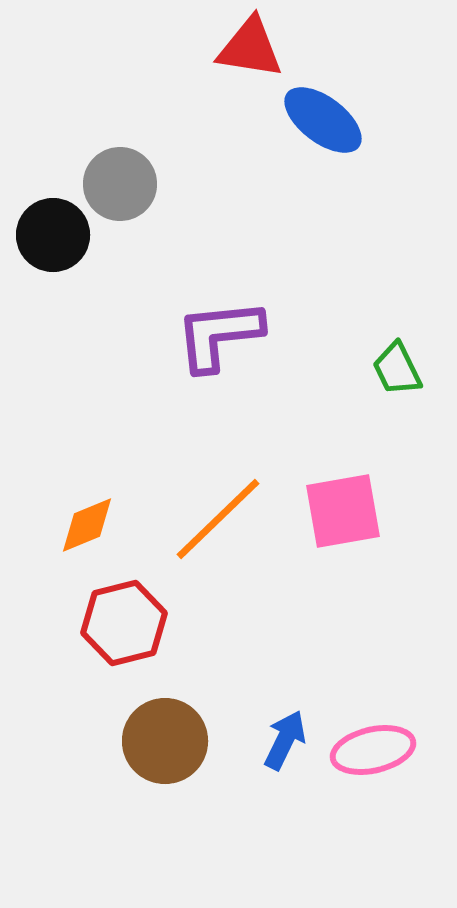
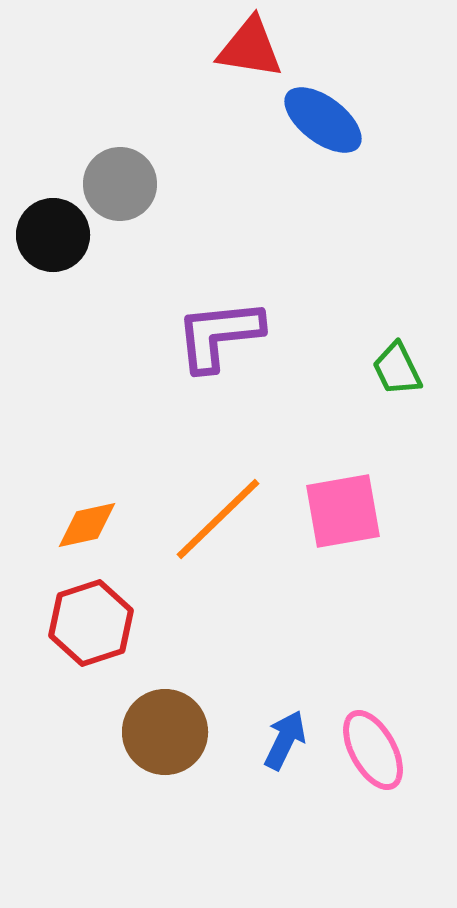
orange diamond: rotated 10 degrees clockwise
red hexagon: moved 33 px left; rotated 4 degrees counterclockwise
brown circle: moved 9 px up
pink ellipse: rotated 74 degrees clockwise
